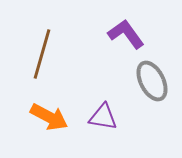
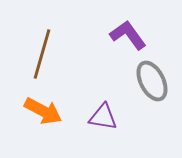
purple L-shape: moved 2 px right, 1 px down
orange arrow: moved 6 px left, 6 px up
